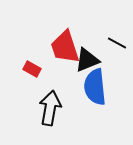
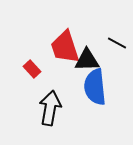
black triangle: rotated 20 degrees clockwise
red rectangle: rotated 18 degrees clockwise
